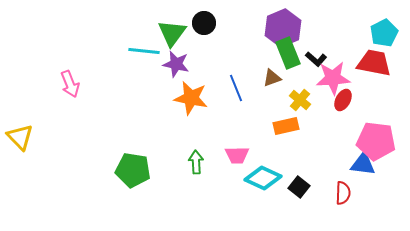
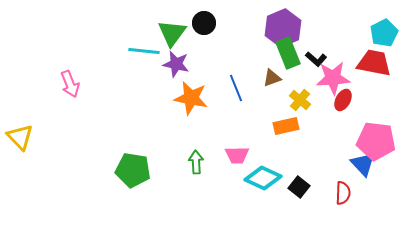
blue triangle: rotated 40 degrees clockwise
